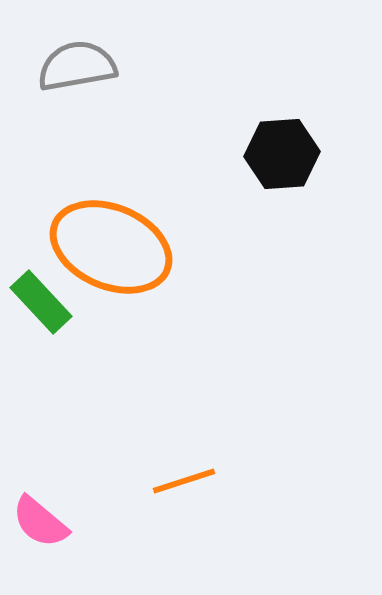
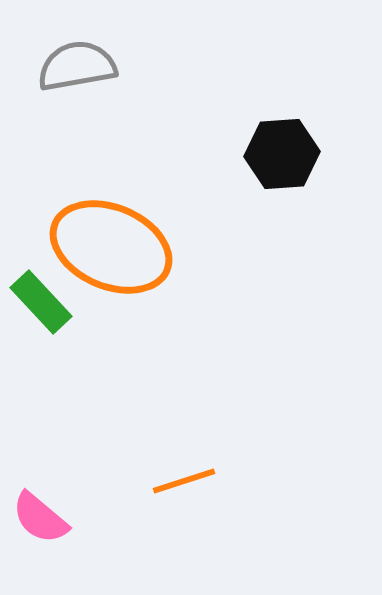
pink semicircle: moved 4 px up
